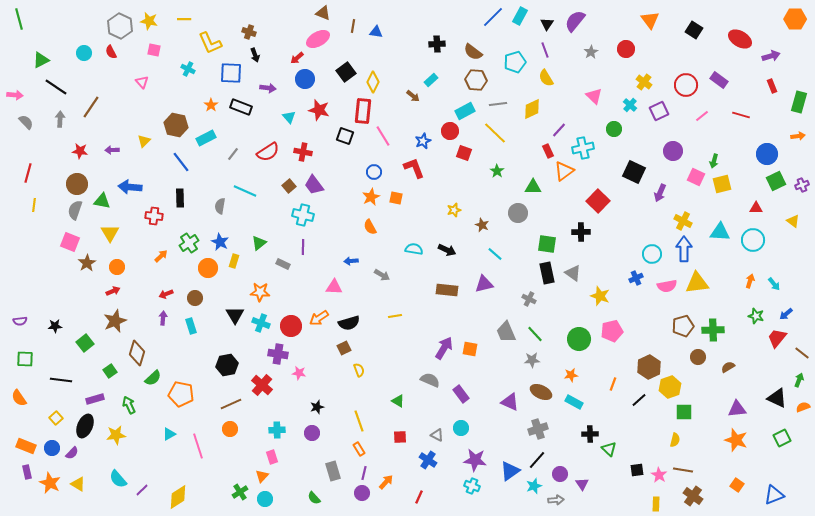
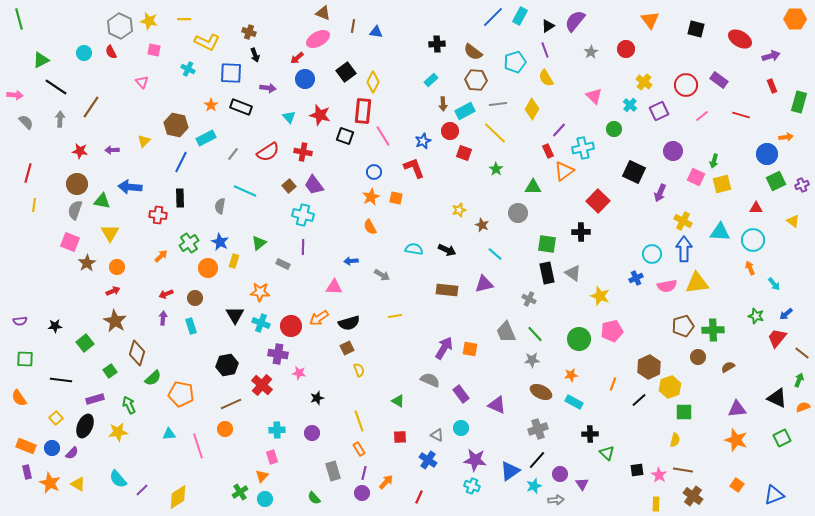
black triangle at (547, 24): moved 1 px right, 2 px down; rotated 24 degrees clockwise
black square at (694, 30): moved 2 px right, 1 px up; rotated 18 degrees counterclockwise
yellow L-shape at (210, 43): moved 3 px left, 1 px up; rotated 40 degrees counterclockwise
brown arrow at (413, 96): moved 30 px right, 8 px down; rotated 48 degrees clockwise
yellow diamond at (532, 109): rotated 35 degrees counterclockwise
red star at (319, 110): moved 1 px right, 5 px down
orange arrow at (798, 136): moved 12 px left, 1 px down
blue line at (181, 162): rotated 65 degrees clockwise
green star at (497, 171): moved 1 px left, 2 px up
yellow star at (454, 210): moved 5 px right
red cross at (154, 216): moved 4 px right, 1 px up
orange arrow at (750, 281): moved 13 px up; rotated 40 degrees counterclockwise
brown star at (115, 321): rotated 20 degrees counterclockwise
brown square at (344, 348): moved 3 px right
purple triangle at (510, 402): moved 13 px left, 3 px down
black star at (317, 407): moved 9 px up
orange circle at (230, 429): moved 5 px left
cyan triangle at (169, 434): rotated 24 degrees clockwise
yellow star at (116, 435): moved 2 px right, 3 px up
green triangle at (609, 449): moved 2 px left, 4 px down
